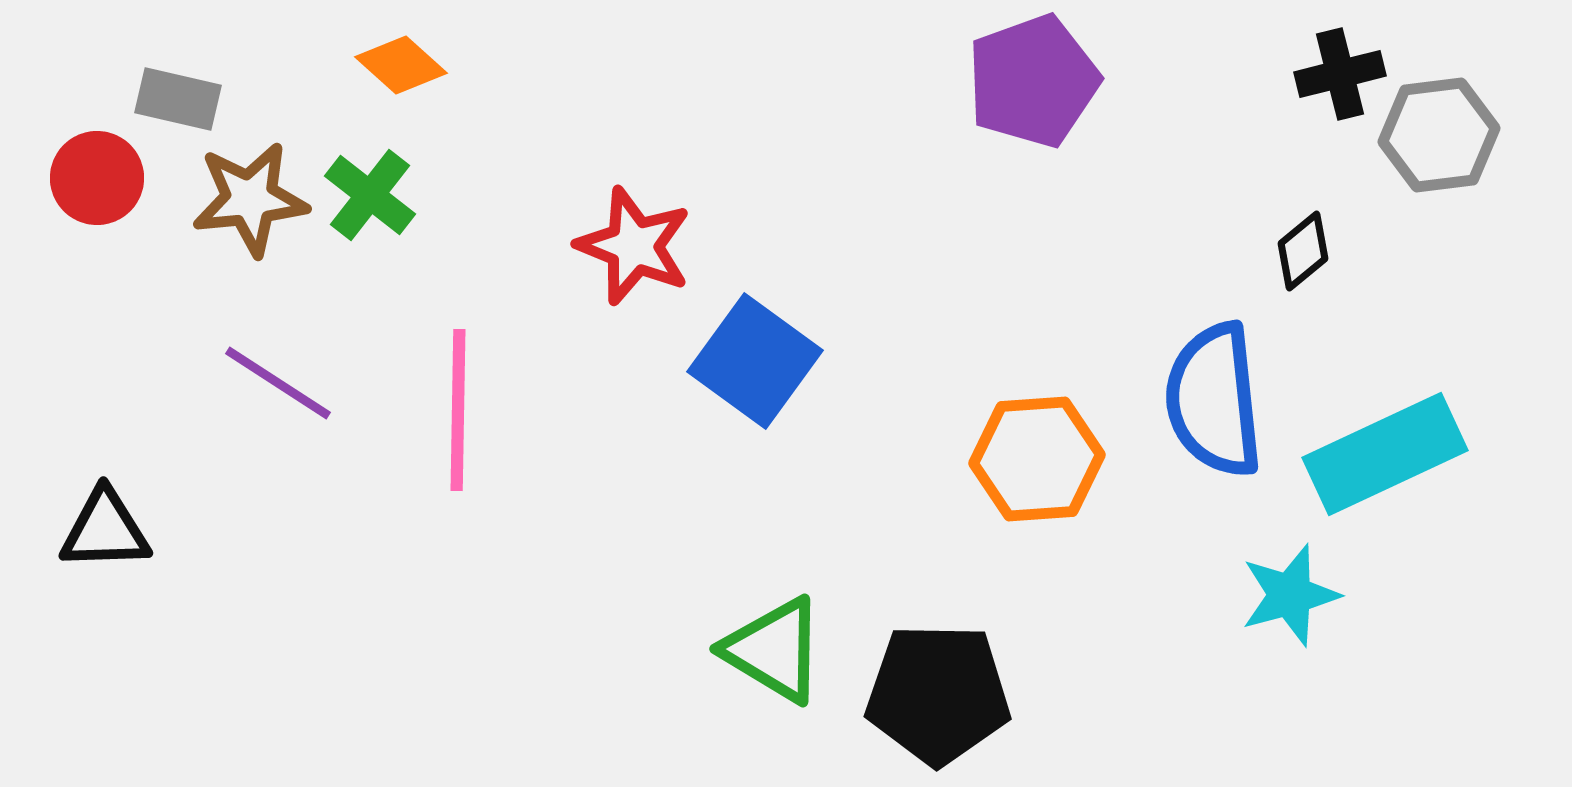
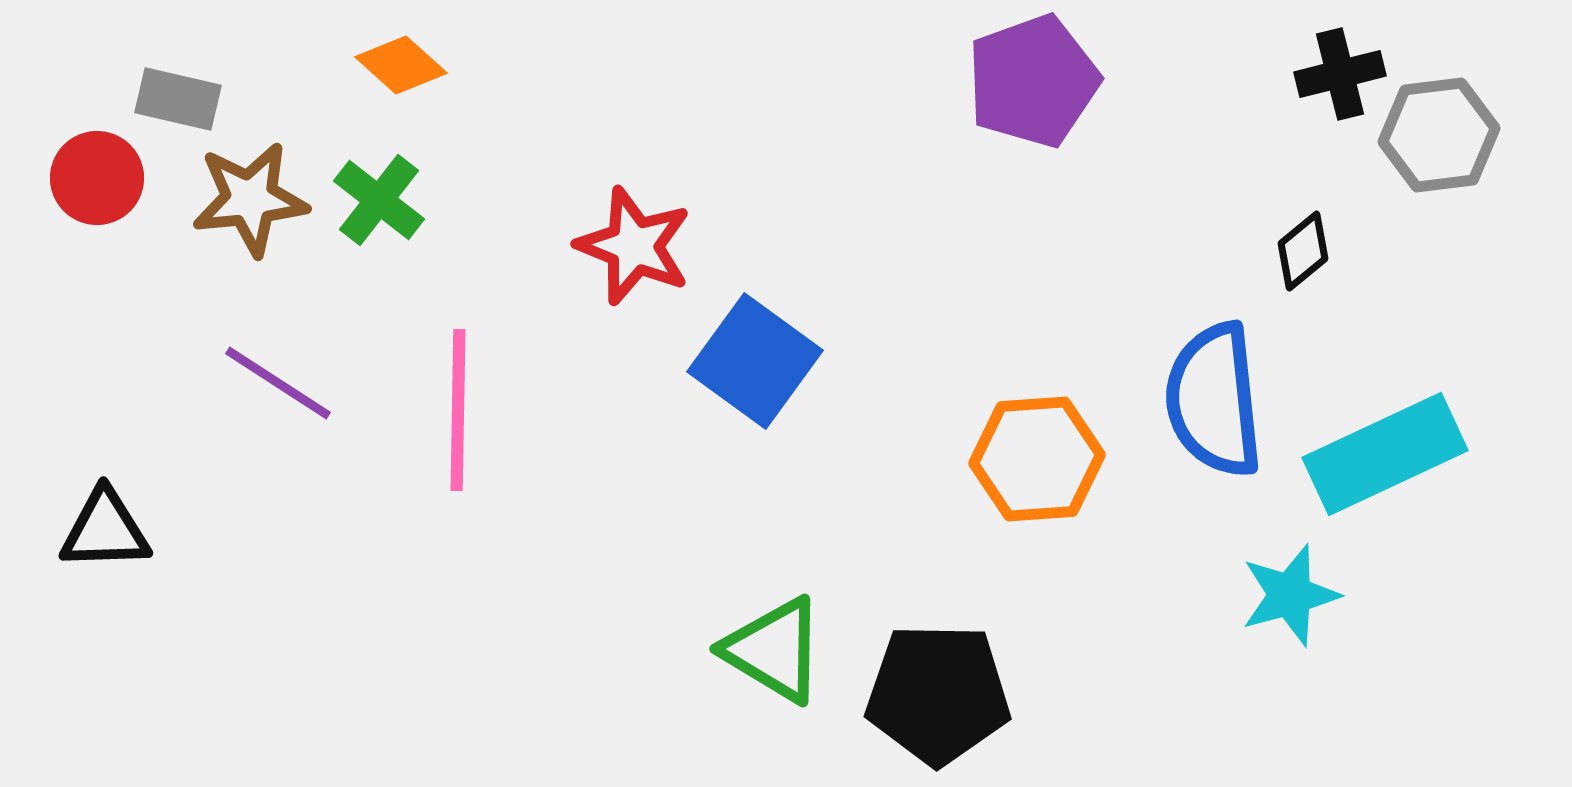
green cross: moved 9 px right, 5 px down
